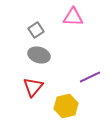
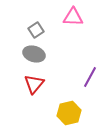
gray ellipse: moved 5 px left, 1 px up
purple line: rotated 35 degrees counterclockwise
red triangle: moved 1 px right, 3 px up
yellow hexagon: moved 3 px right, 7 px down
